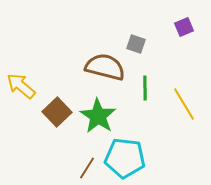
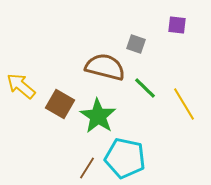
purple square: moved 7 px left, 2 px up; rotated 30 degrees clockwise
green line: rotated 45 degrees counterclockwise
brown square: moved 3 px right, 8 px up; rotated 16 degrees counterclockwise
cyan pentagon: rotated 6 degrees clockwise
